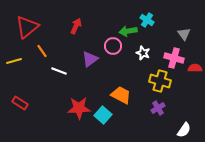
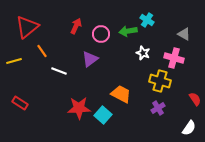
gray triangle: rotated 24 degrees counterclockwise
pink circle: moved 12 px left, 12 px up
red semicircle: moved 31 px down; rotated 56 degrees clockwise
orange trapezoid: moved 1 px up
white semicircle: moved 5 px right, 2 px up
